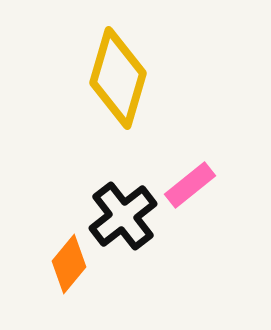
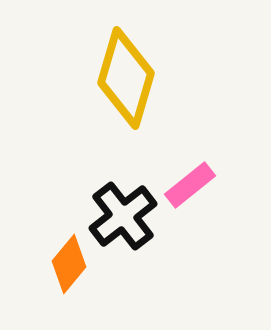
yellow diamond: moved 8 px right
